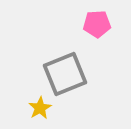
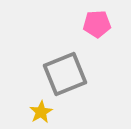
yellow star: moved 1 px right, 4 px down
